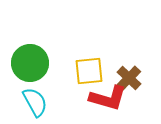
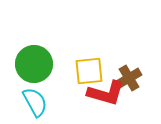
green circle: moved 4 px right, 1 px down
brown cross: rotated 15 degrees clockwise
red L-shape: moved 2 px left, 5 px up
